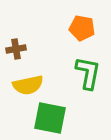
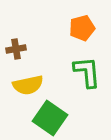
orange pentagon: rotated 25 degrees counterclockwise
green L-shape: moved 1 px left, 1 px up; rotated 16 degrees counterclockwise
green square: rotated 24 degrees clockwise
